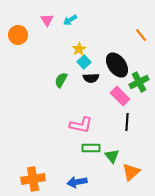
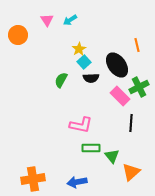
orange line: moved 4 px left, 10 px down; rotated 24 degrees clockwise
green cross: moved 5 px down
black line: moved 4 px right, 1 px down
